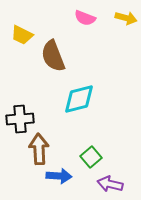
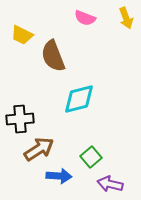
yellow arrow: rotated 55 degrees clockwise
brown arrow: rotated 60 degrees clockwise
